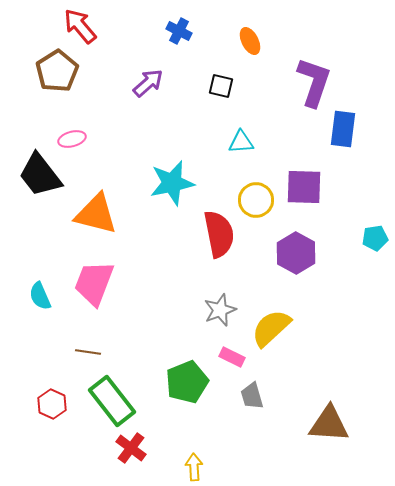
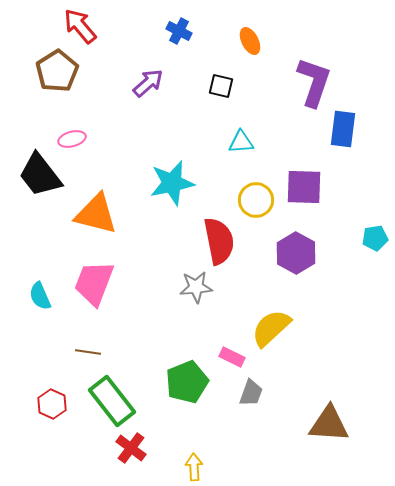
red semicircle: moved 7 px down
gray star: moved 24 px left, 23 px up; rotated 16 degrees clockwise
gray trapezoid: moved 1 px left, 3 px up; rotated 144 degrees counterclockwise
